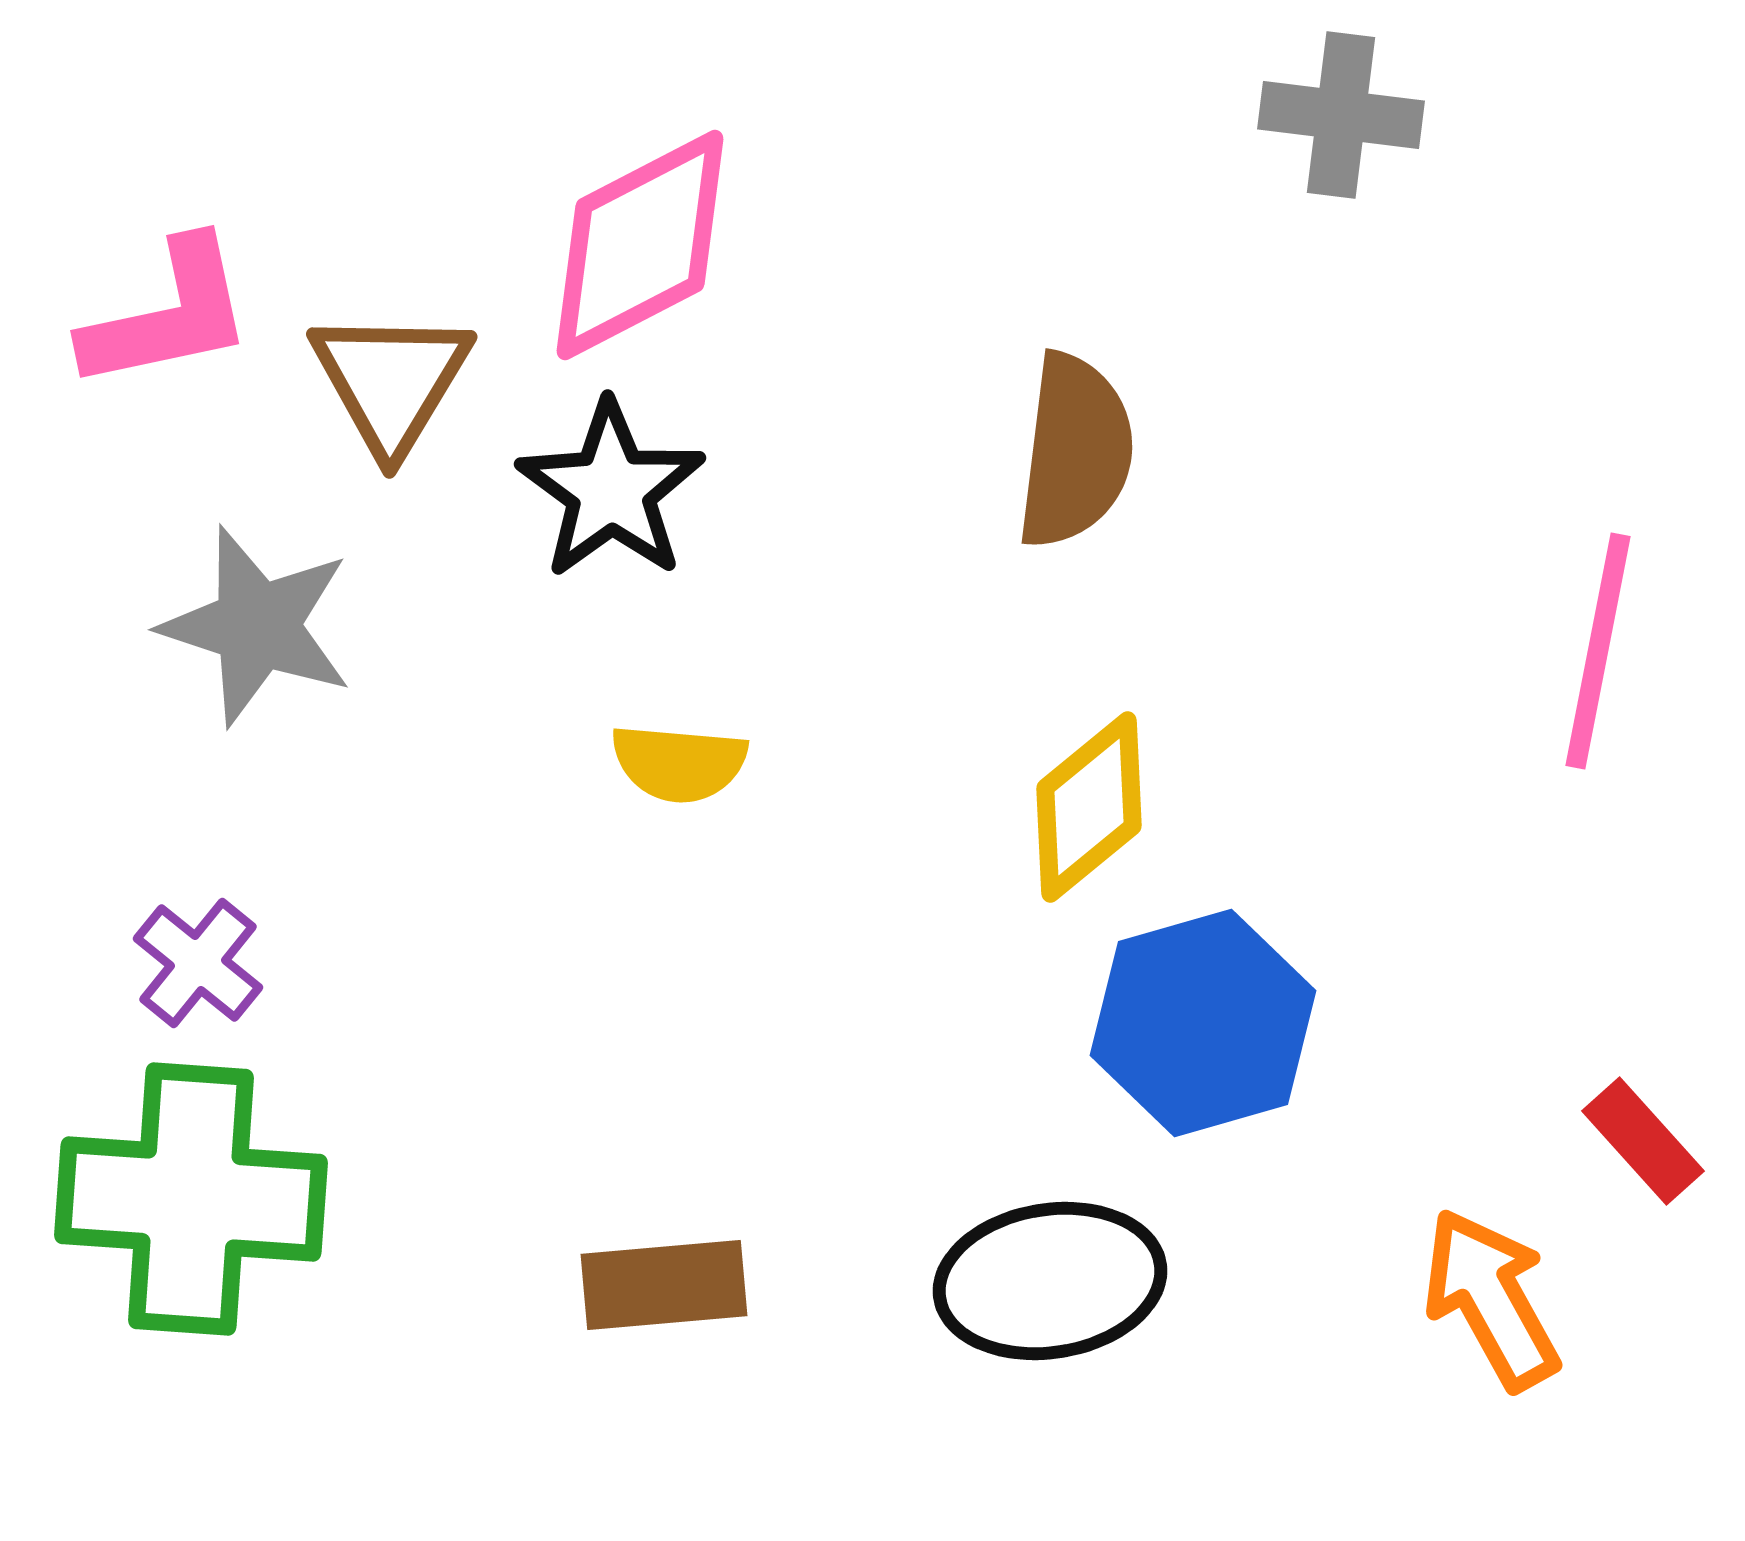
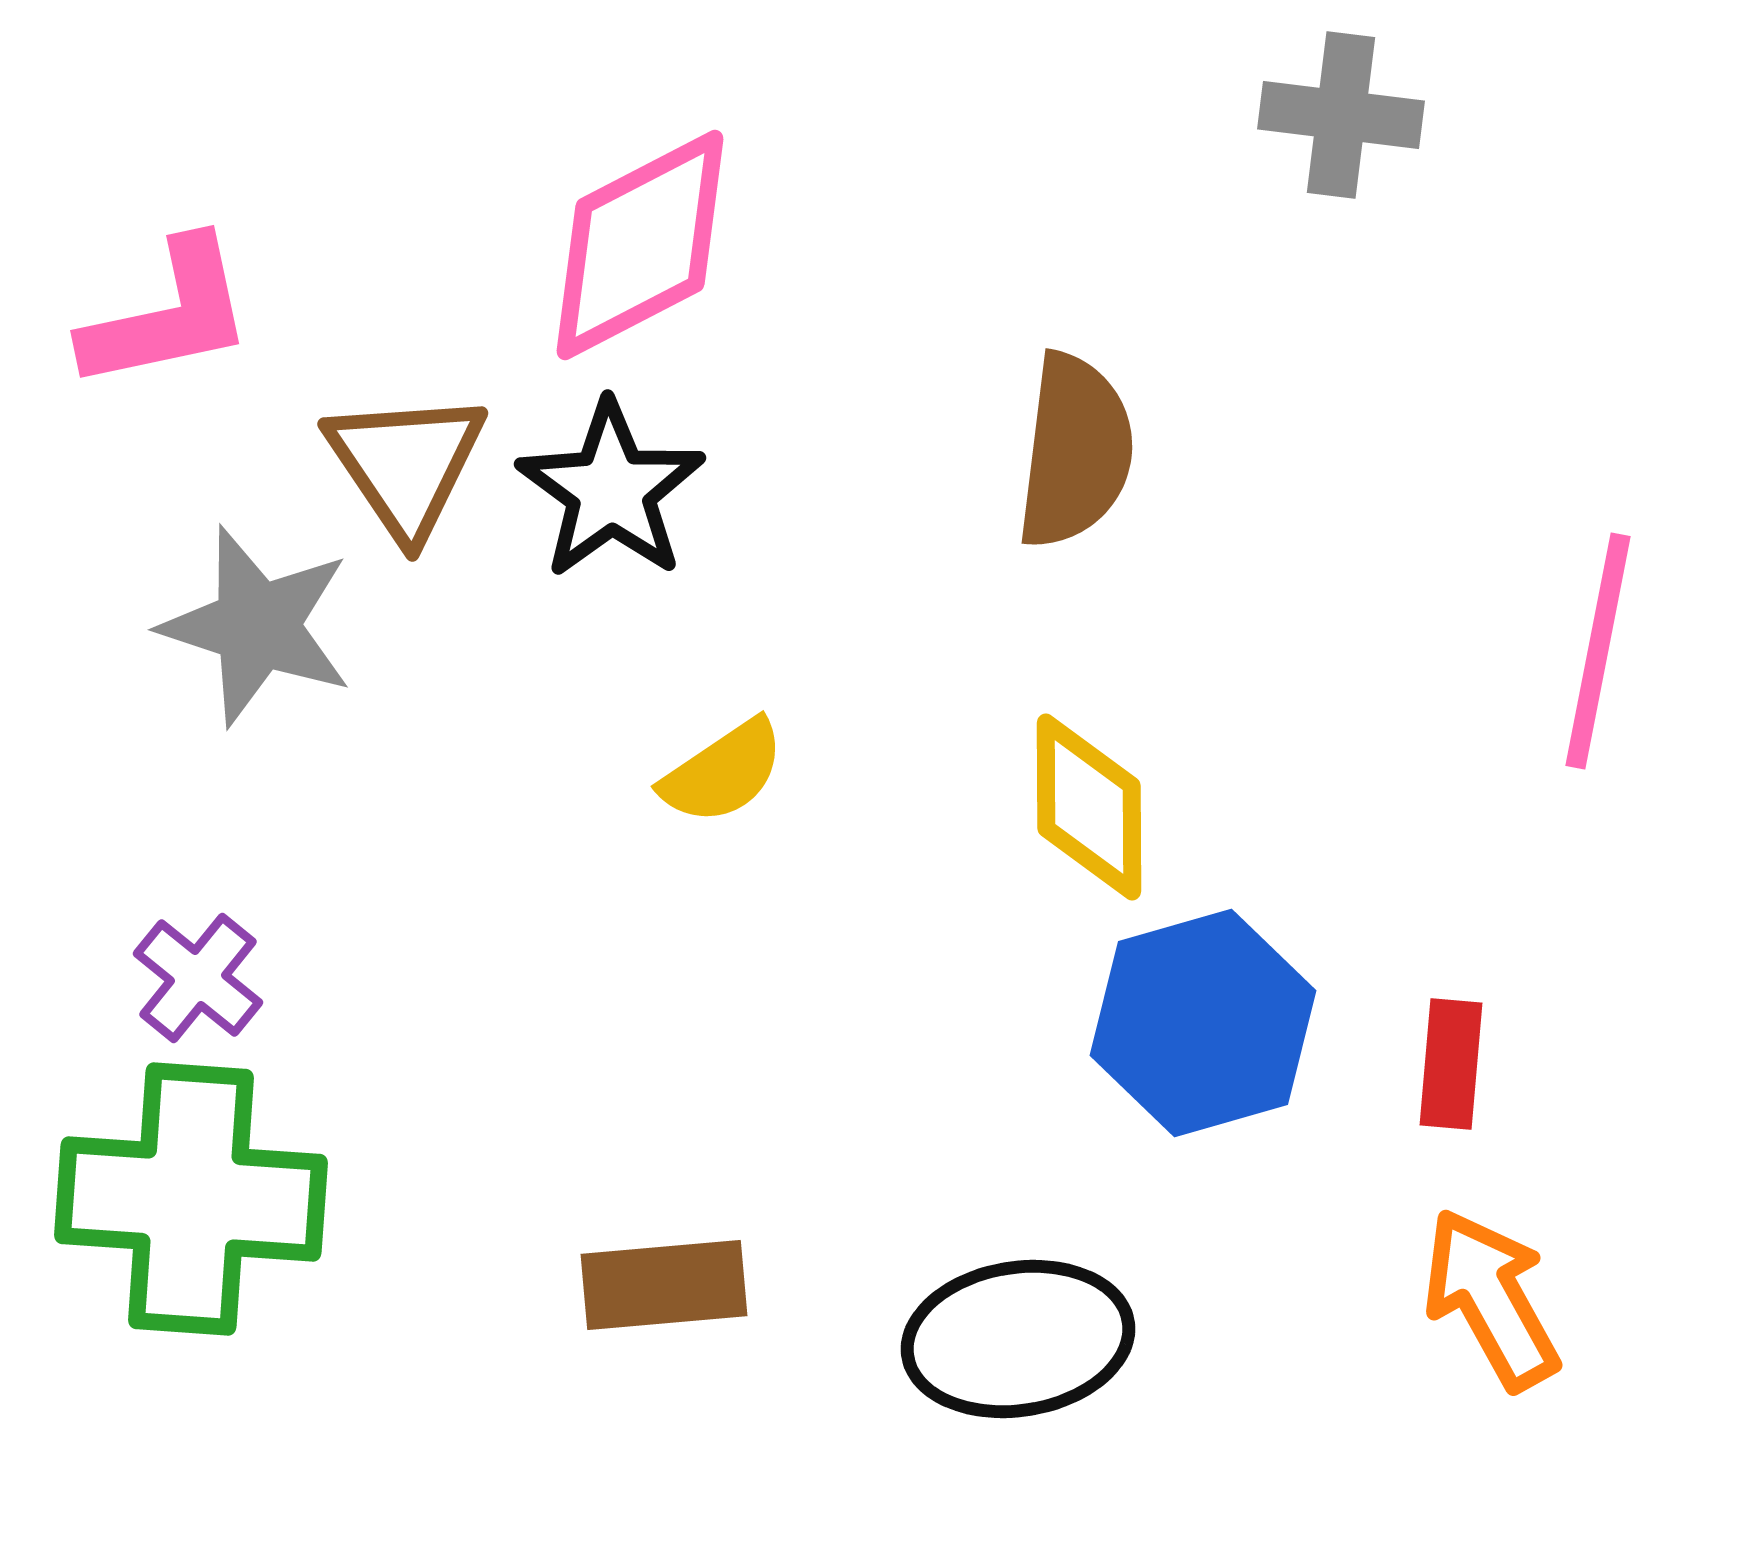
brown triangle: moved 15 px right, 83 px down; rotated 5 degrees counterclockwise
yellow semicircle: moved 44 px right, 9 px down; rotated 39 degrees counterclockwise
yellow diamond: rotated 51 degrees counterclockwise
purple cross: moved 15 px down
red rectangle: moved 192 px left, 77 px up; rotated 47 degrees clockwise
black ellipse: moved 32 px left, 58 px down
